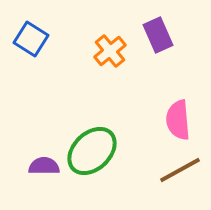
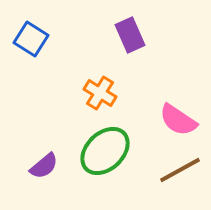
purple rectangle: moved 28 px left
orange cross: moved 10 px left, 42 px down; rotated 20 degrees counterclockwise
pink semicircle: rotated 51 degrees counterclockwise
green ellipse: moved 13 px right
purple semicircle: rotated 140 degrees clockwise
